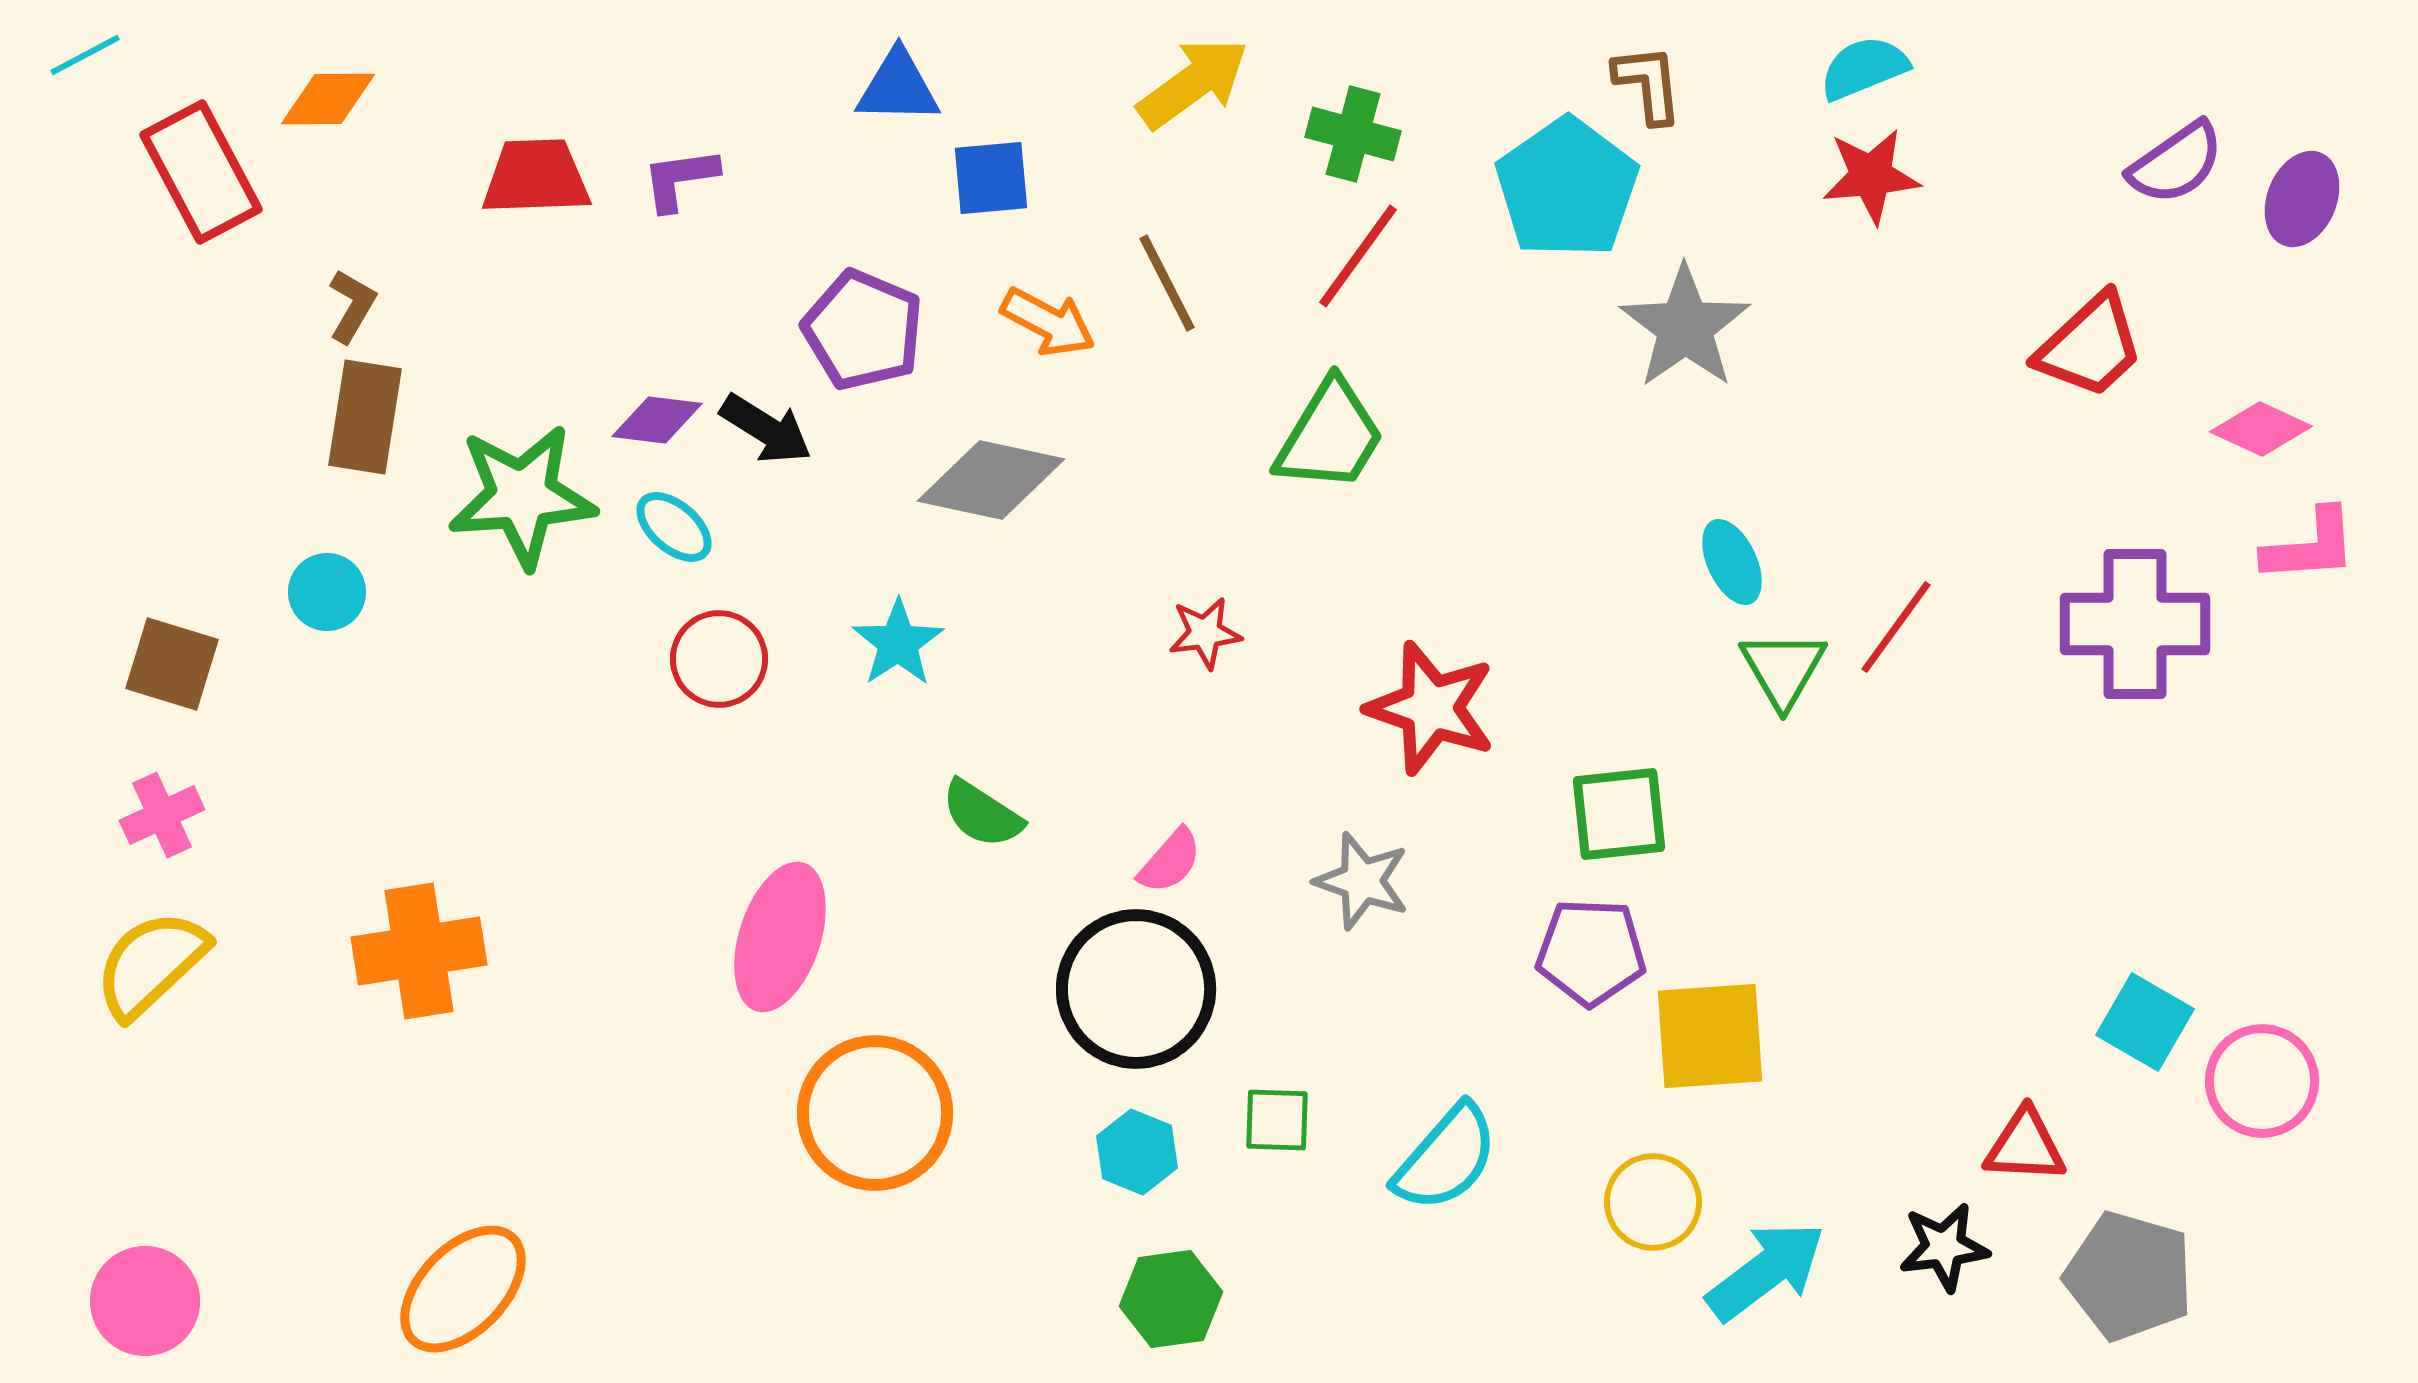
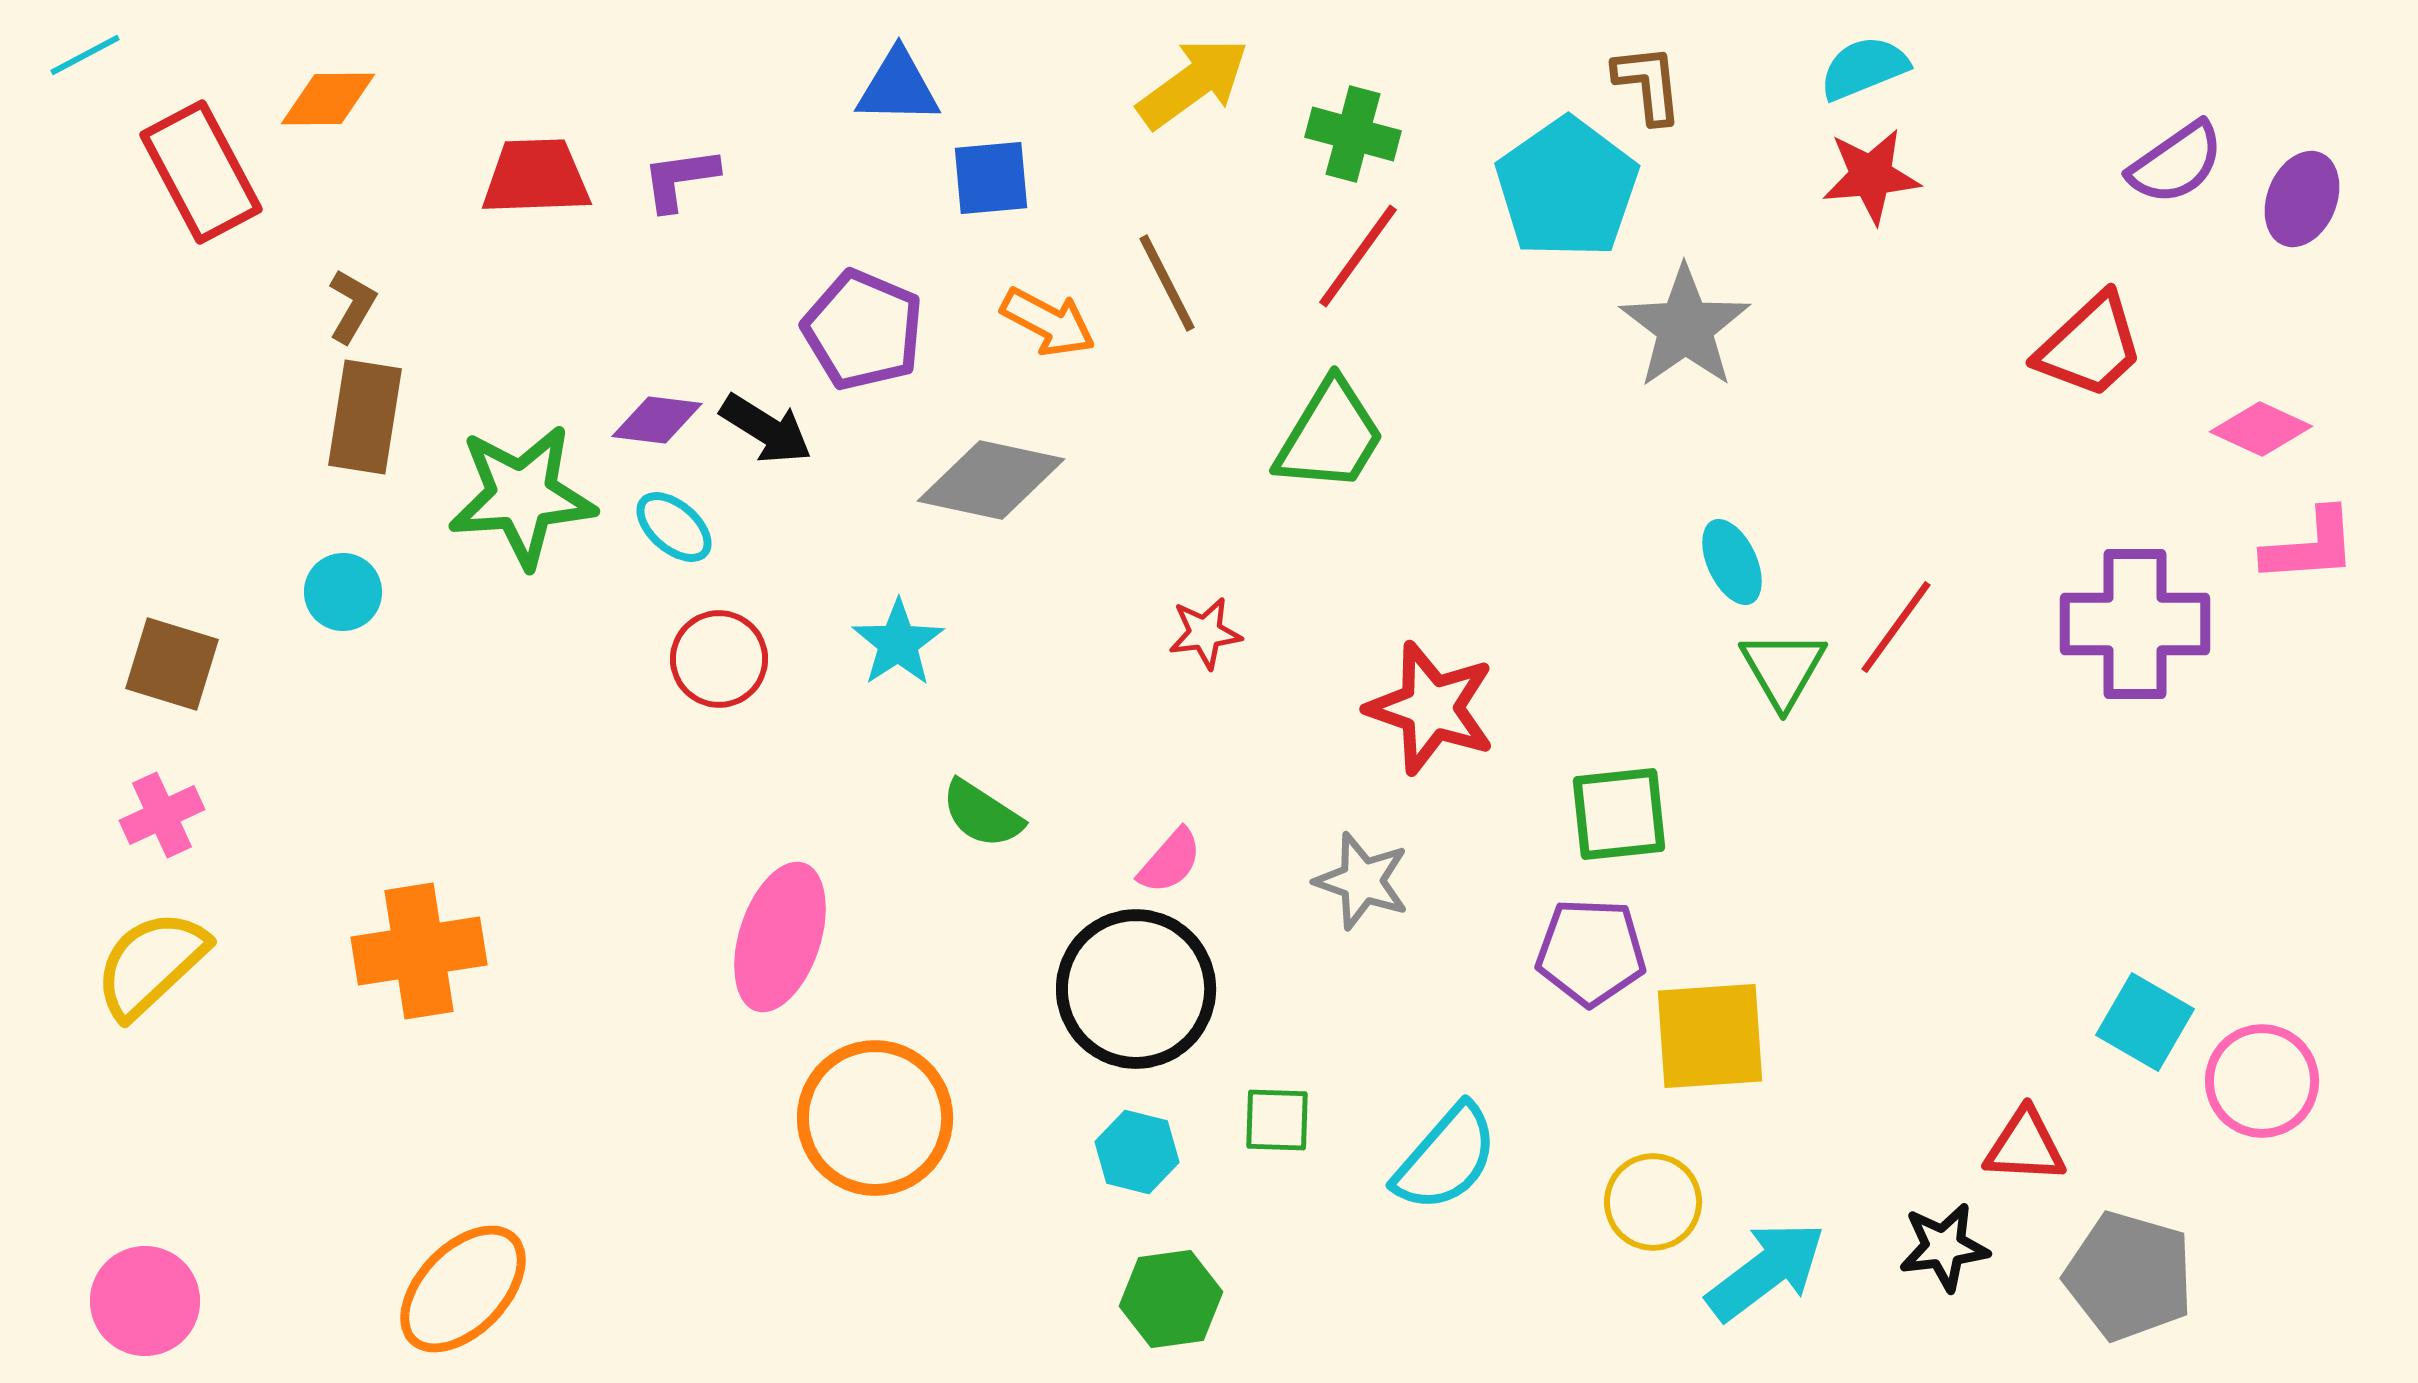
cyan circle at (327, 592): moved 16 px right
orange circle at (875, 1113): moved 5 px down
cyan hexagon at (1137, 1152): rotated 8 degrees counterclockwise
